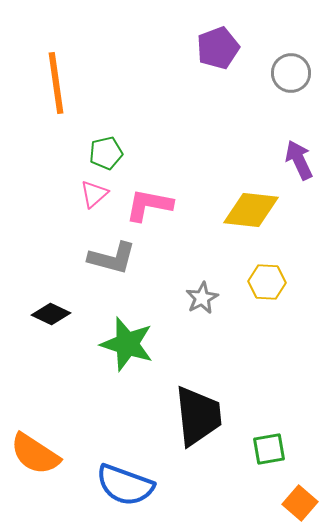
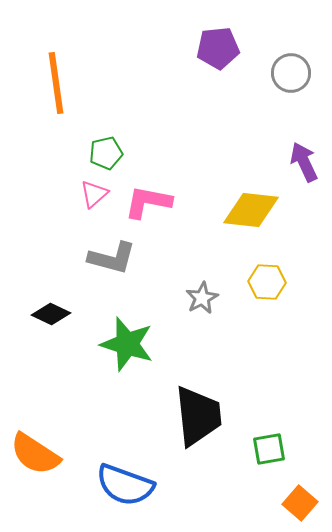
purple pentagon: rotated 15 degrees clockwise
purple arrow: moved 5 px right, 2 px down
pink L-shape: moved 1 px left, 3 px up
